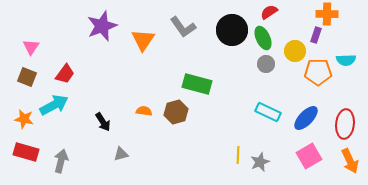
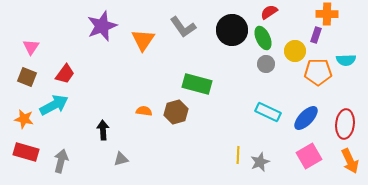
black arrow: moved 8 px down; rotated 150 degrees counterclockwise
gray triangle: moved 5 px down
